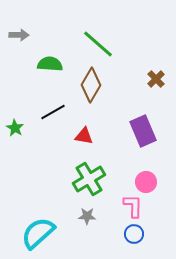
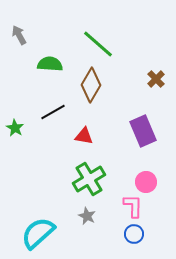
gray arrow: rotated 120 degrees counterclockwise
gray star: rotated 24 degrees clockwise
